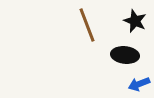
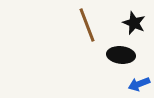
black star: moved 1 px left, 2 px down
black ellipse: moved 4 px left
